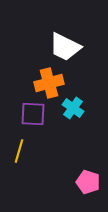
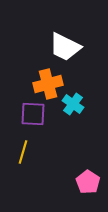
orange cross: moved 1 px left, 1 px down
cyan cross: moved 4 px up
yellow line: moved 4 px right, 1 px down
pink pentagon: rotated 15 degrees clockwise
